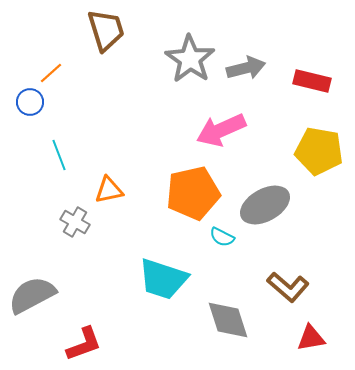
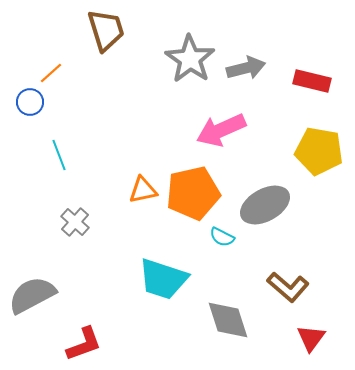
orange triangle: moved 34 px right
gray cross: rotated 12 degrees clockwise
red triangle: rotated 44 degrees counterclockwise
